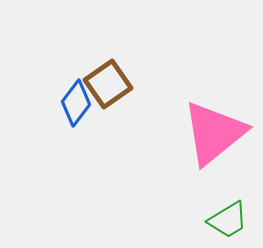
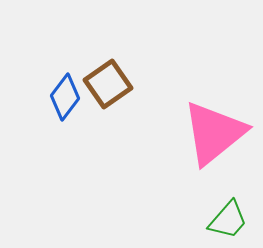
blue diamond: moved 11 px left, 6 px up
green trapezoid: rotated 18 degrees counterclockwise
